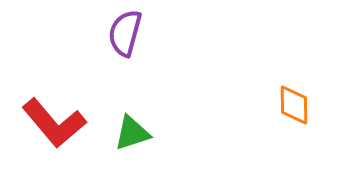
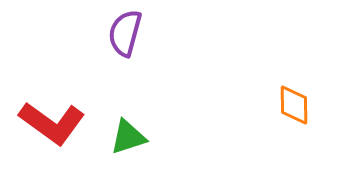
red L-shape: moved 2 px left; rotated 14 degrees counterclockwise
green triangle: moved 4 px left, 4 px down
